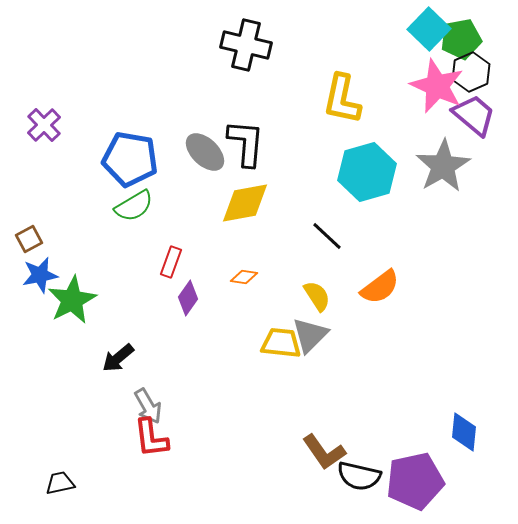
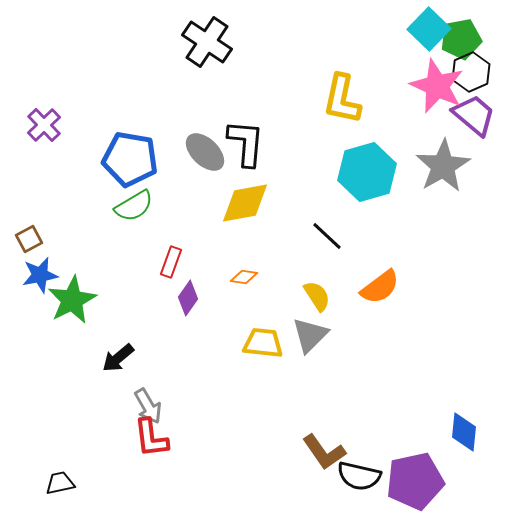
black cross: moved 39 px left, 3 px up; rotated 21 degrees clockwise
yellow trapezoid: moved 18 px left
